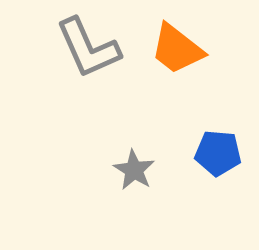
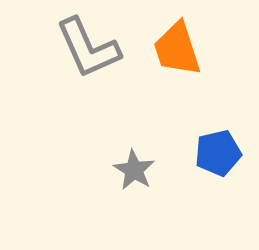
orange trapezoid: rotated 34 degrees clockwise
blue pentagon: rotated 18 degrees counterclockwise
